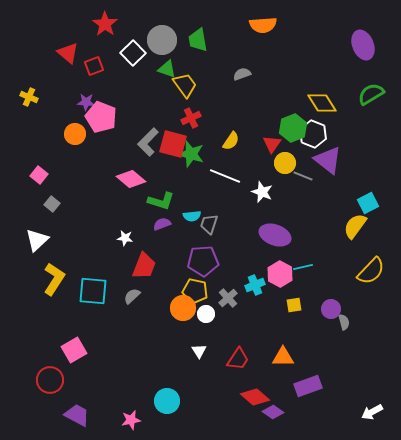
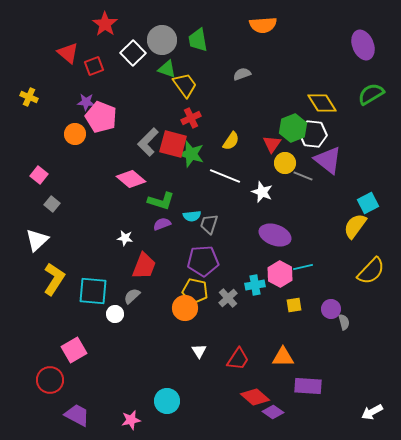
white hexagon at (313, 134): rotated 16 degrees counterclockwise
cyan cross at (255, 285): rotated 12 degrees clockwise
orange circle at (183, 308): moved 2 px right
white circle at (206, 314): moved 91 px left
purple rectangle at (308, 386): rotated 24 degrees clockwise
